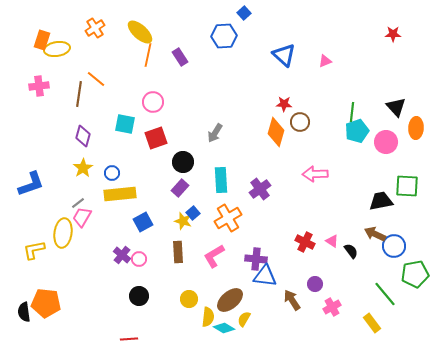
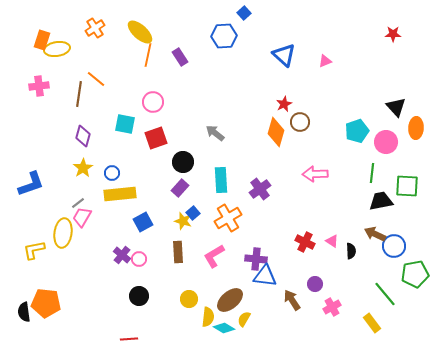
red star at (284, 104): rotated 28 degrees counterclockwise
green line at (352, 112): moved 20 px right, 61 px down
gray arrow at (215, 133): rotated 96 degrees clockwise
black semicircle at (351, 251): rotated 35 degrees clockwise
